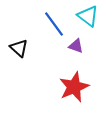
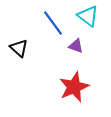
blue line: moved 1 px left, 1 px up
